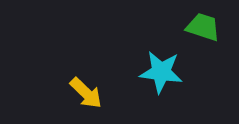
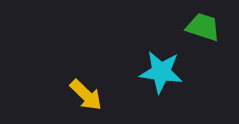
yellow arrow: moved 2 px down
